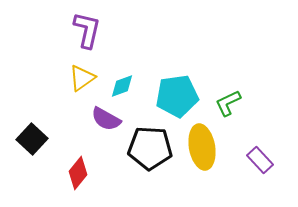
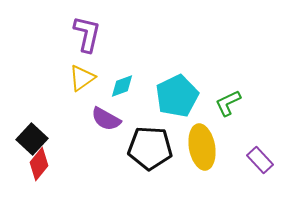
purple L-shape: moved 4 px down
cyan pentagon: rotated 18 degrees counterclockwise
red diamond: moved 39 px left, 9 px up
